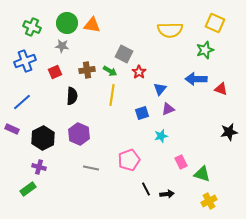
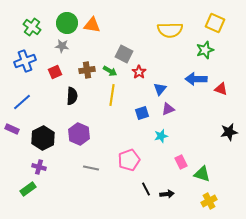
green cross: rotated 12 degrees clockwise
